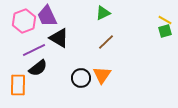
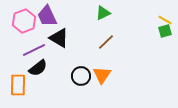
black circle: moved 2 px up
